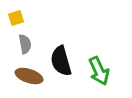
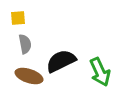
yellow square: moved 2 px right; rotated 14 degrees clockwise
black semicircle: rotated 80 degrees clockwise
green arrow: moved 1 px right, 1 px down
